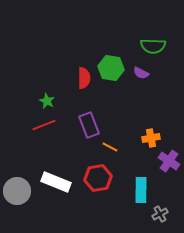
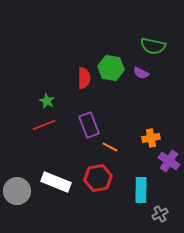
green semicircle: rotated 10 degrees clockwise
